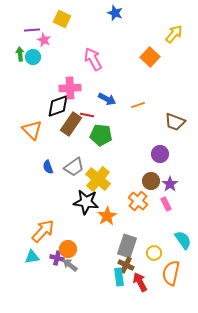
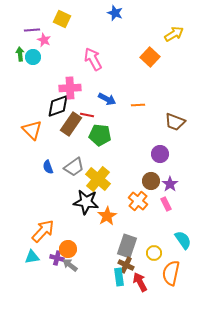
yellow arrow: rotated 18 degrees clockwise
orange line: rotated 16 degrees clockwise
green pentagon: moved 1 px left
